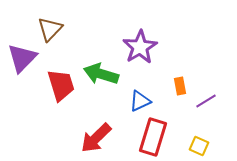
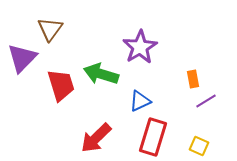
brown triangle: rotated 8 degrees counterclockwise
orange rectangle: moved 13 px right, 7 px up
